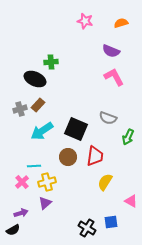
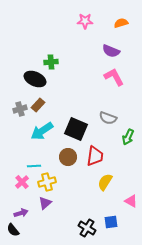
pink star: rotated 14 degrees counterclockwise
black semicircle: rotated 80 degrees clockwise
